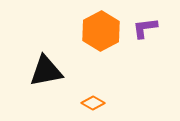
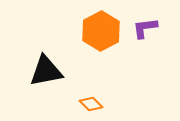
orange diamond: moved 2 px left, 1 px down; rotated 15 degrees clockwise
